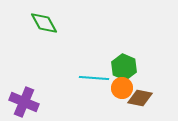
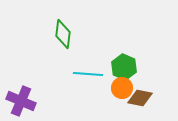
green diamond: moved 19 px right, 11 px down; rotated 36 degrees clockwise
cyan line: moved 6 px left, 4 px up
purple cross: moved 3 px left, 1 px up
